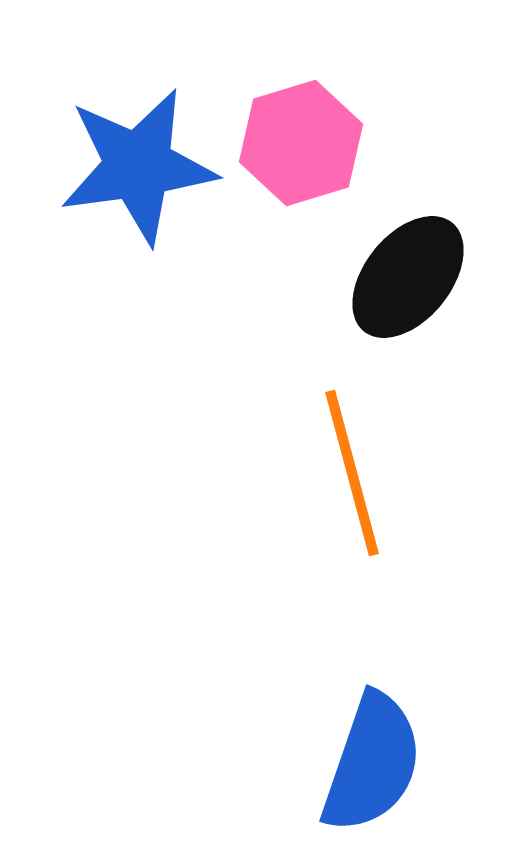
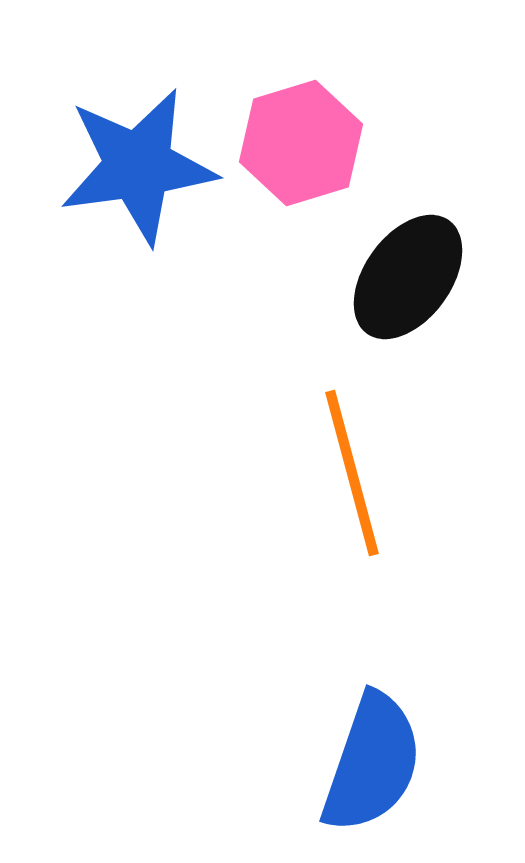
black ellipse: rotated 3 degrees counterclockwise
